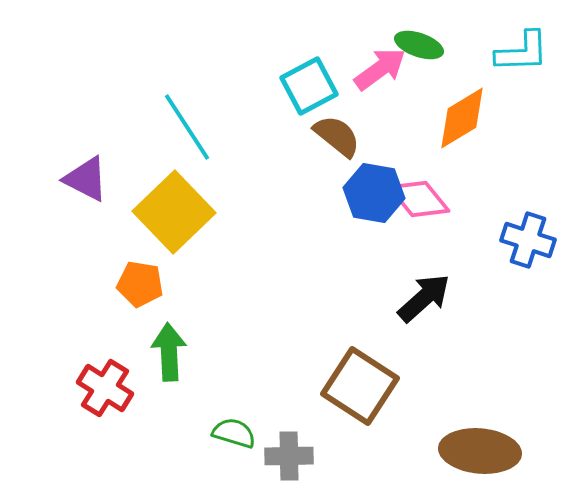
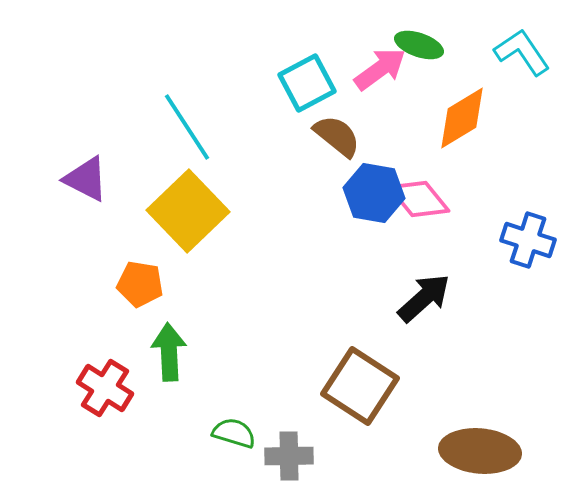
cyan L-shape: rotated 122 degrees counterclockwise
cyan square: moved 2 px left, 3 px up
yellow square: moved 14 px right, 1 px up
